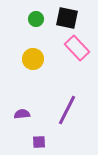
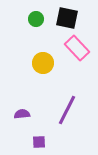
yellow circle: moved 10 px right, 4 px down
